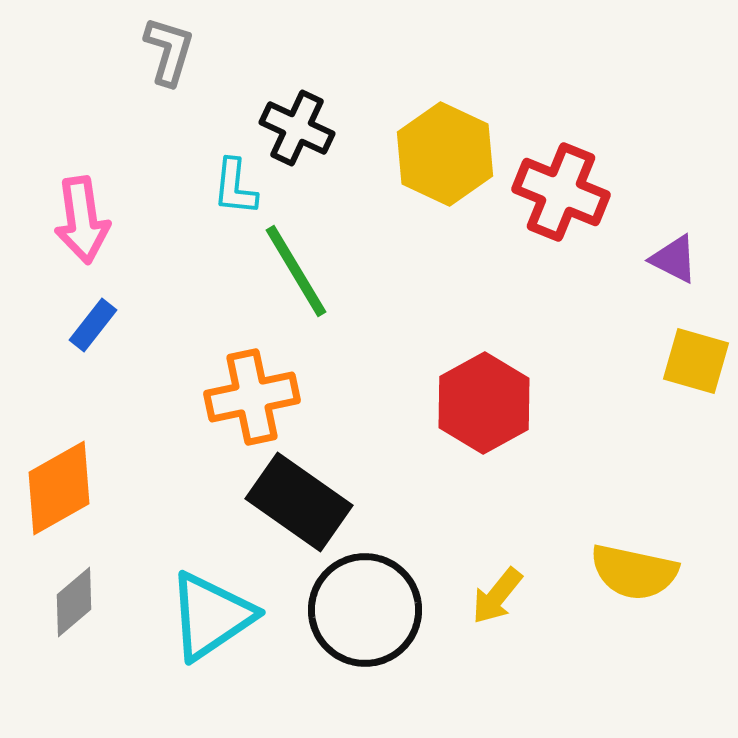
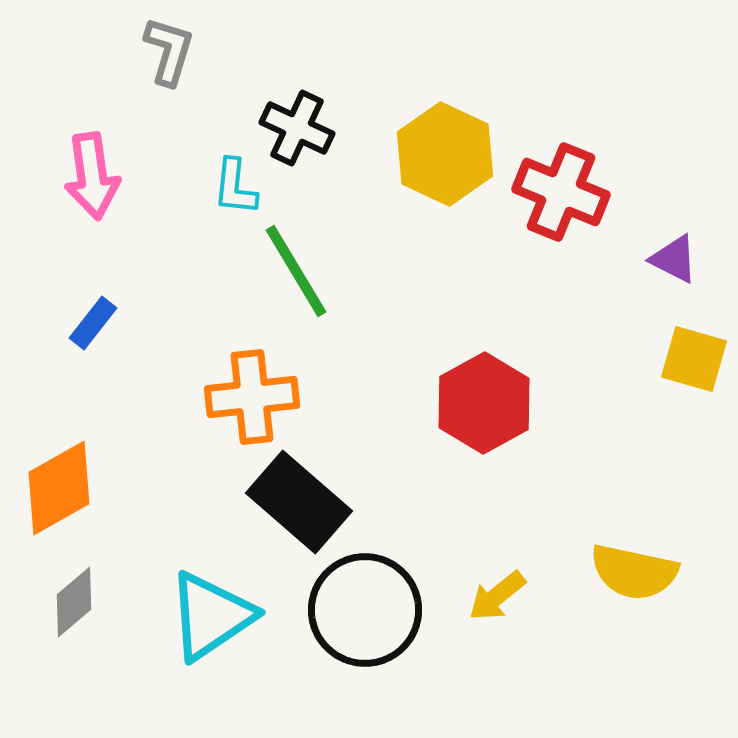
pink arrow: moved 10 px right, 44 px up
blue rectangle: moved 2 px up
yellow square: moved 2 px left, 2 px up
orange cross: rotated 6 degrees clockwise
black rectangle: rotated 6 degrees clockwise
yellow arrow: rotated 12 degrees clockwise
